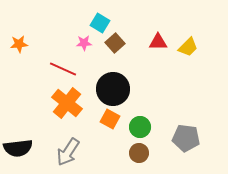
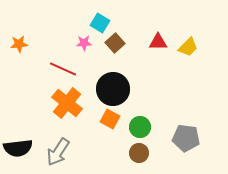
gray arrow: moved 10 px left
